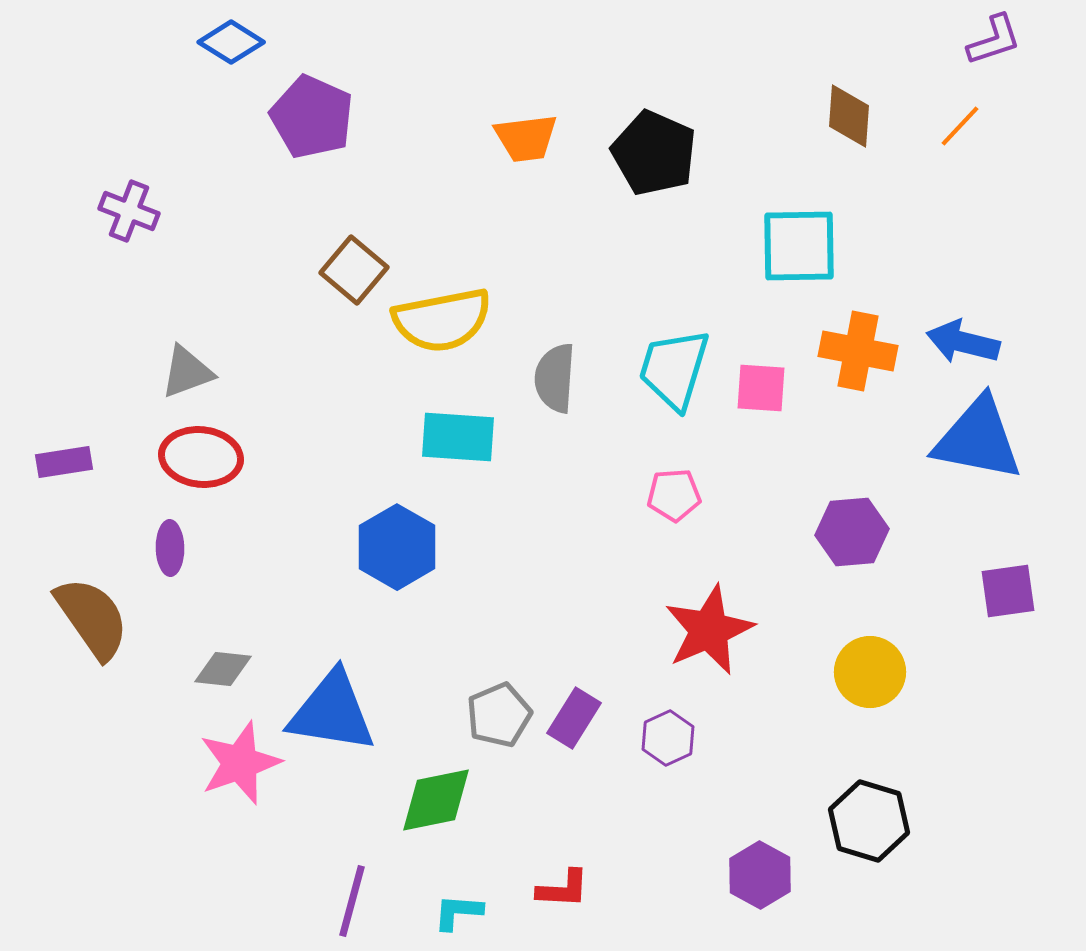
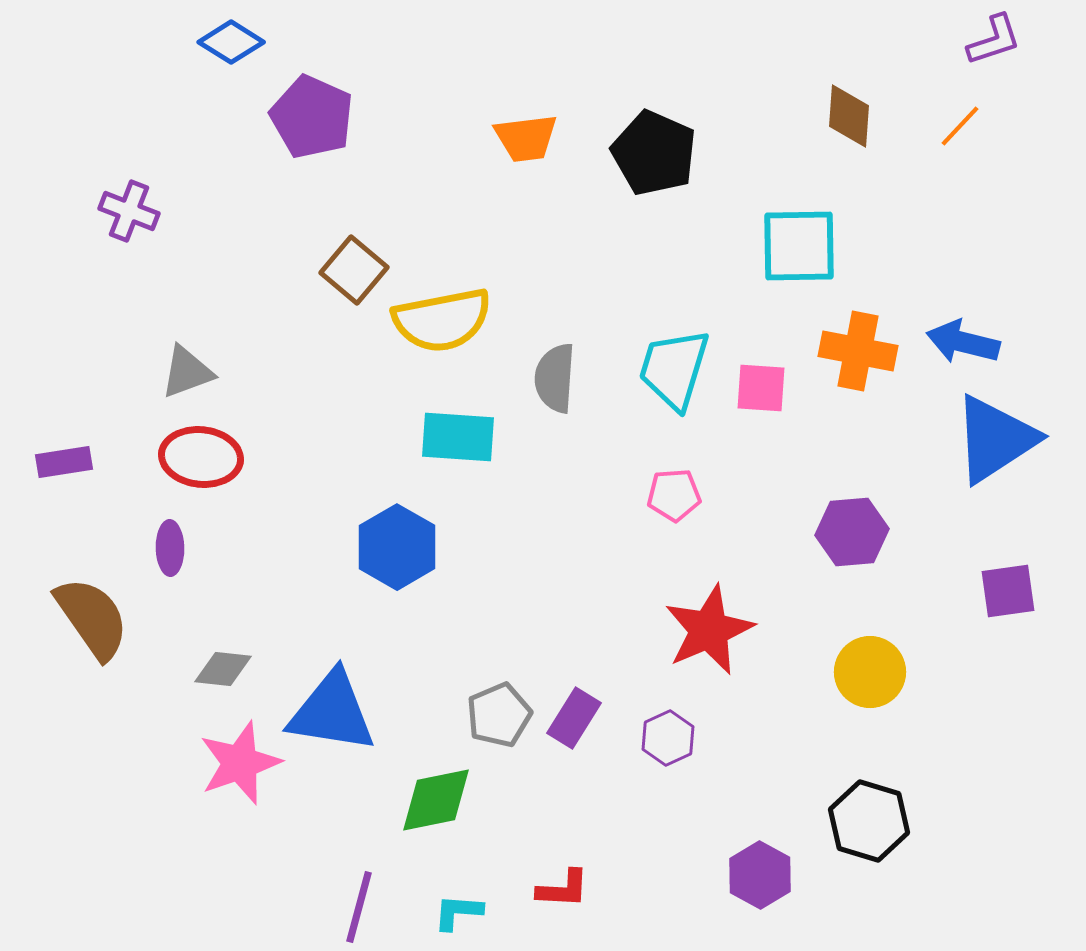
blue triangle at (978, 439): moved 17 px right; rotated 44 degrees counterclockwise
purple line at (352, 901): moved 7 px right, 6 px down
